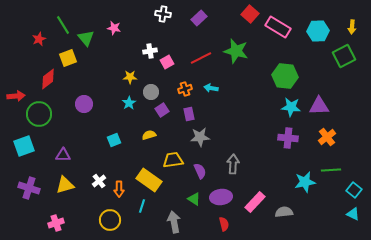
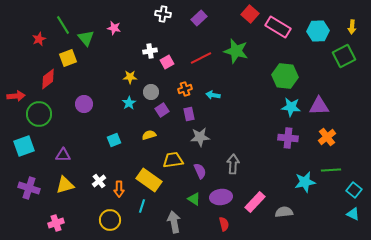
cyan arrow at (211, 88): moved 2 px right, 7 px down
